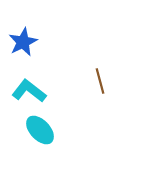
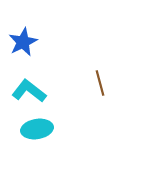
brown line: moved 2 px down
cyan ellipse: moved 3 px left, 1 px up; rotated 56 degrees counterclockwise
